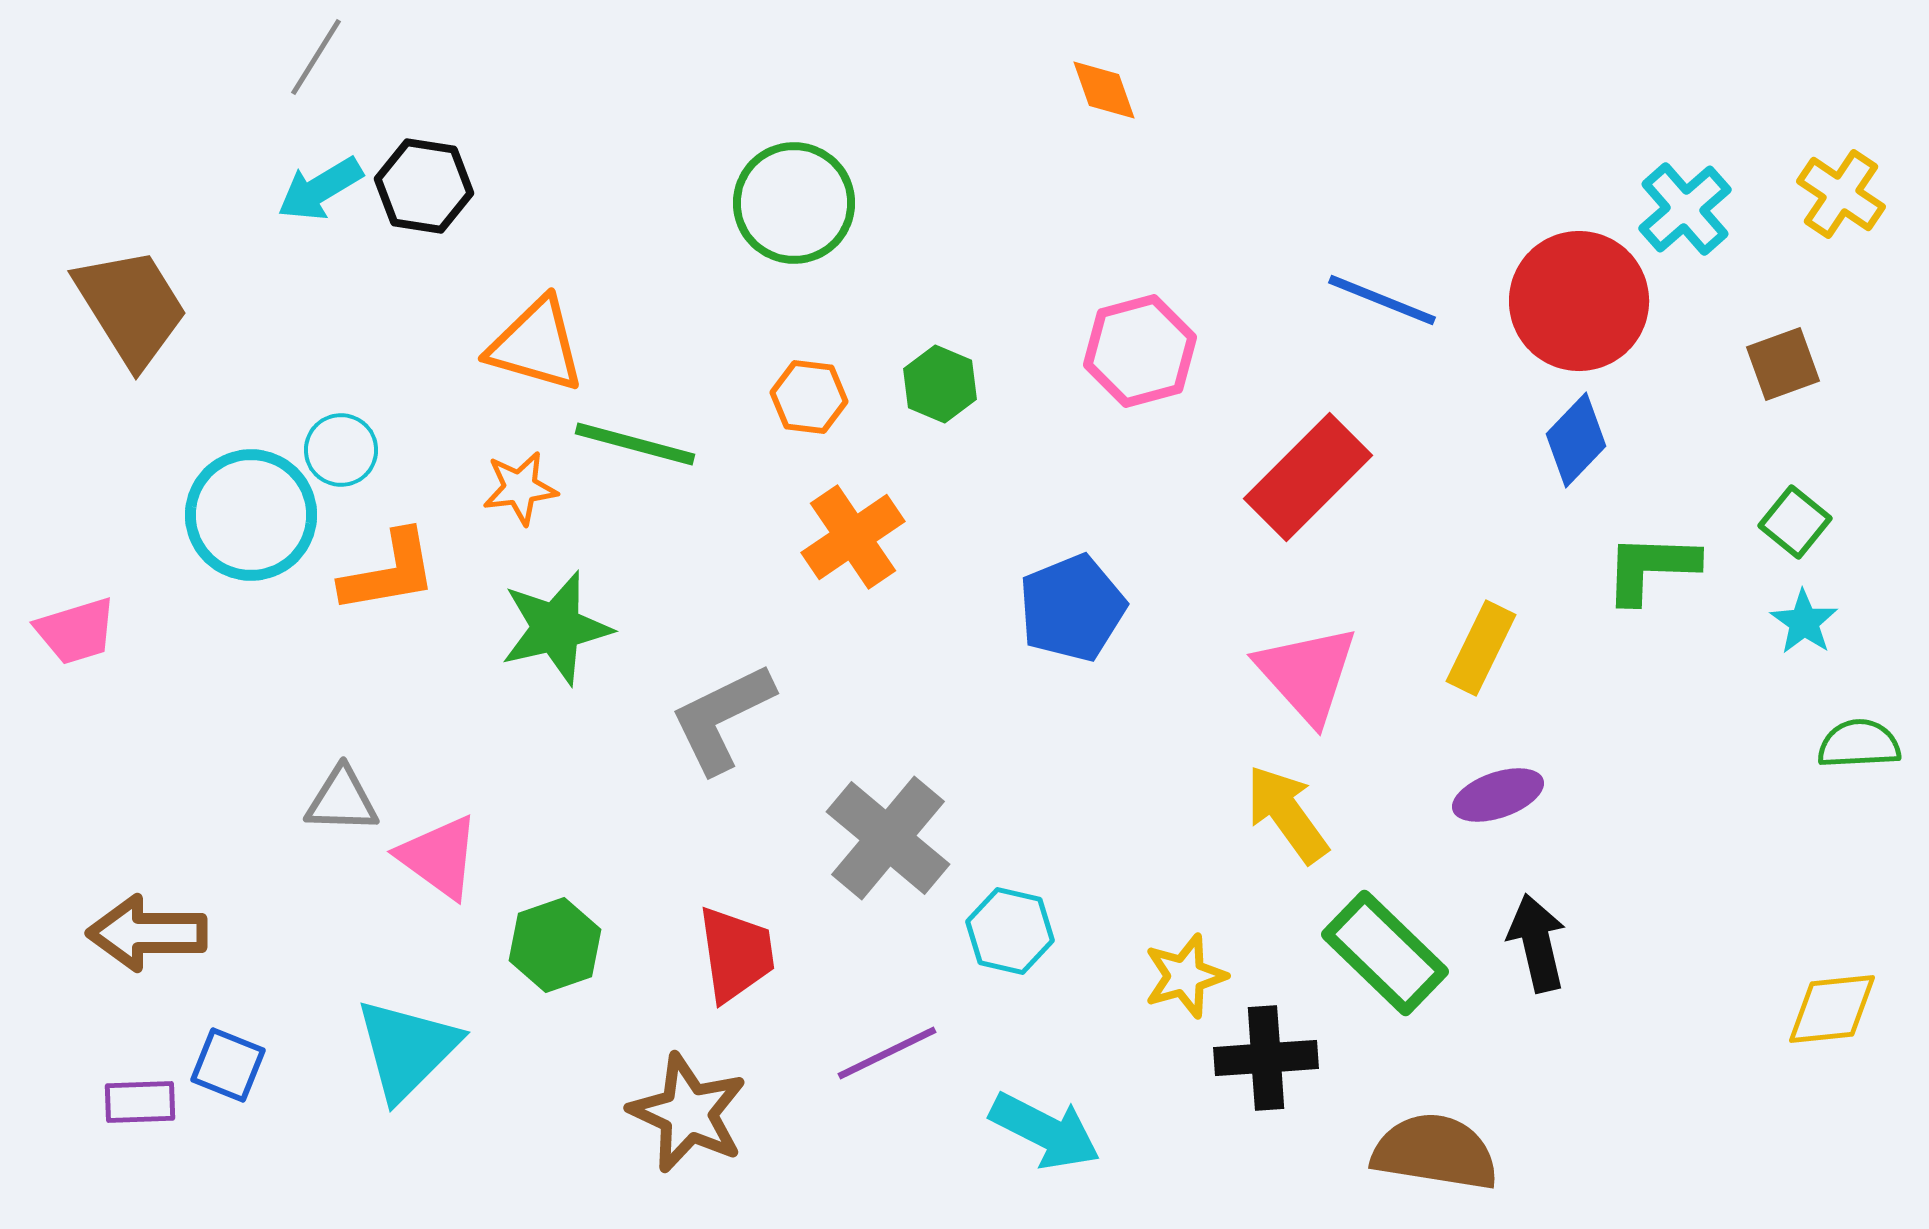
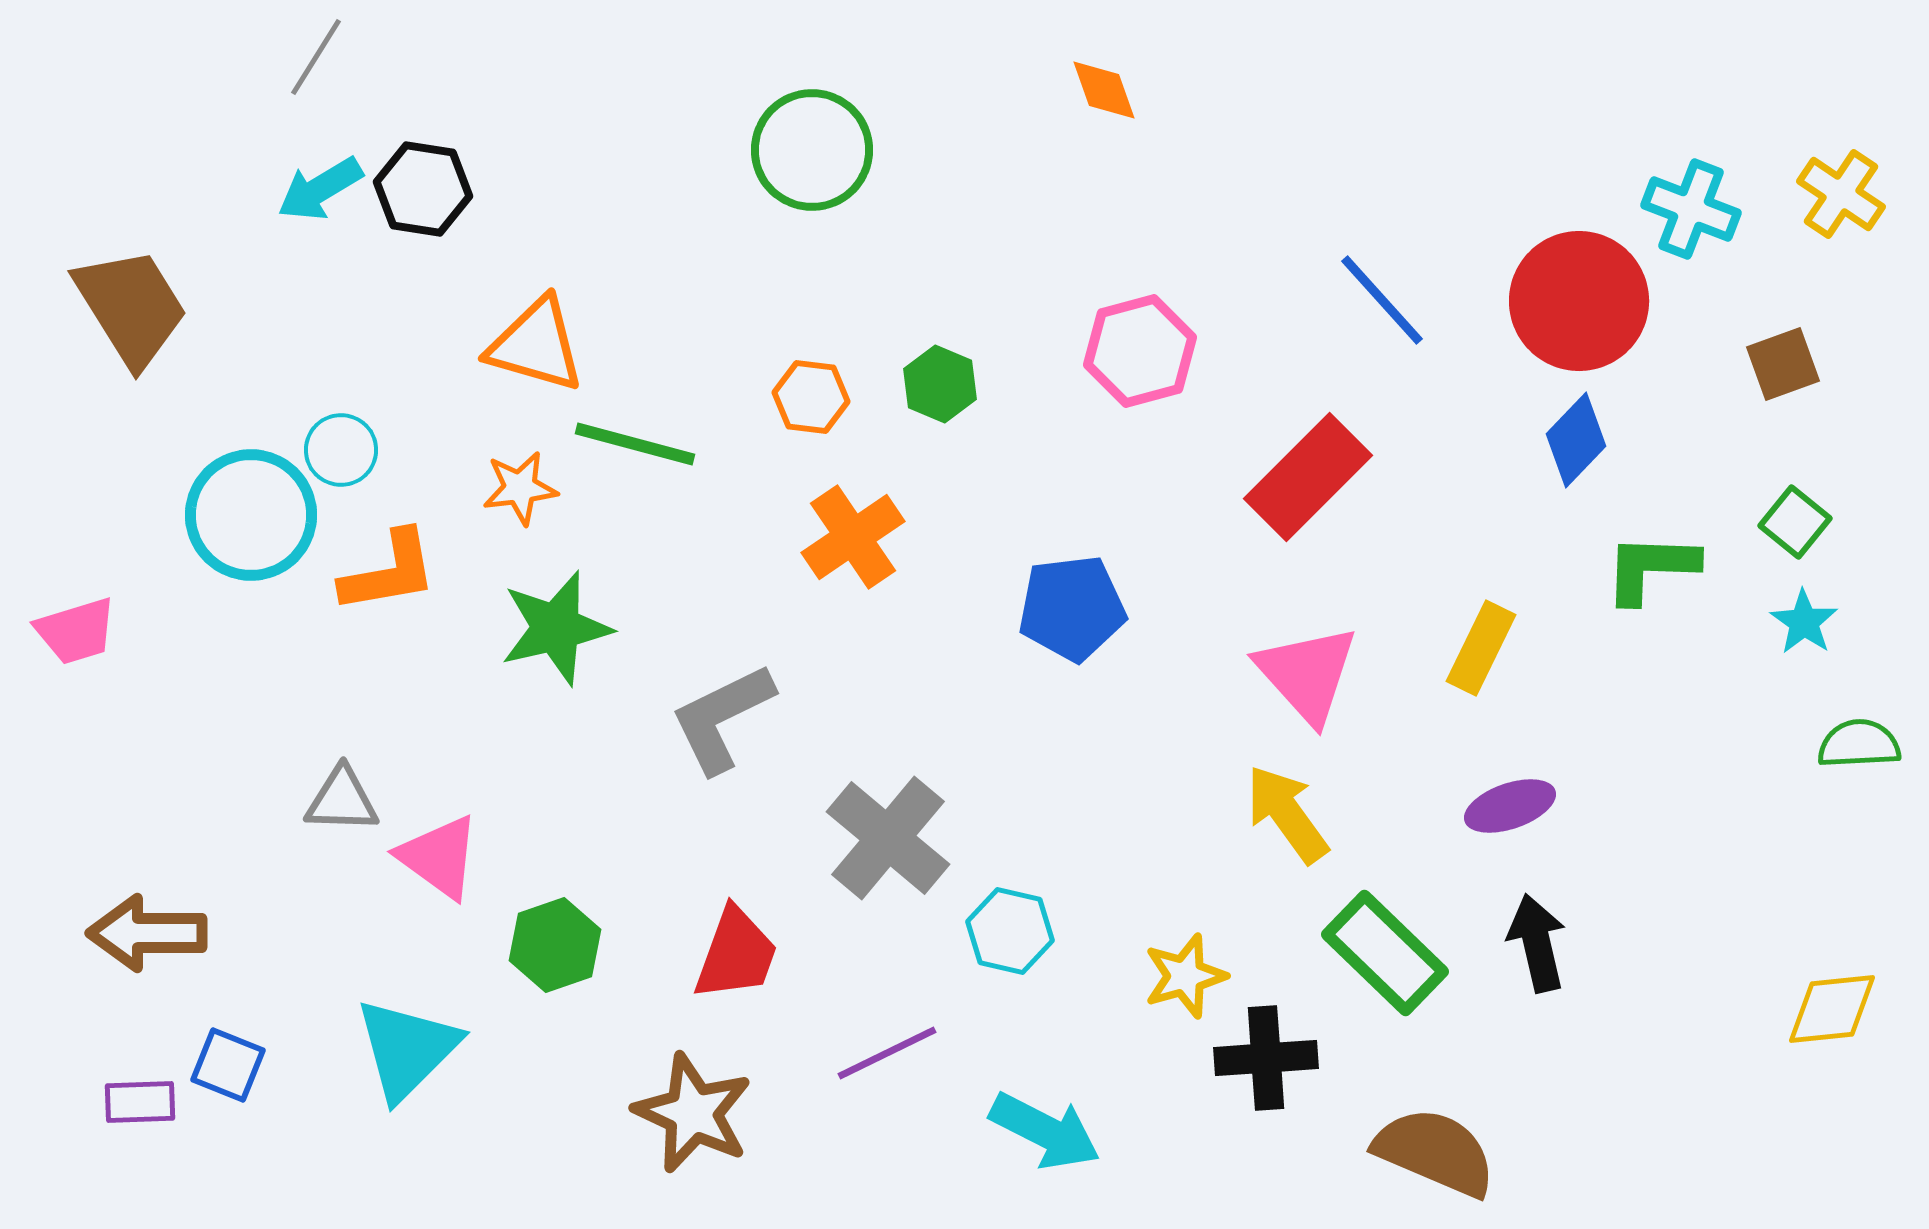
black hexagon at (424, 186): moved 1 px left, 3 px down
green circle at (794, 203): moved 18 px right, 53 px up
cyan cross at (1685, 209): moved 6 px right; rotated 28 degrees counterclockwise
blue line at (1382, 300): rotated 26 degrees clockwise
orange hexagon at (809, 397): moved 2 px right
blue pentagon at (1072, 608): rotated 15 degrees clockwise
purple ellipse at (1498, 795): moved 12 px right, 11 px down
red trapezoid at (736, 954): rotated 28 degrees clockwise
brown star at (688, 1113): moved 5 px right
brown semicircle at (1435, 1152): rotated 14 degrees clockwise
